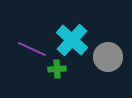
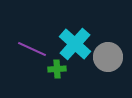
cyan cross: moved 3 px right, 4 px down
